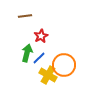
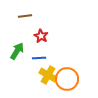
red star: rotated 16 degrees counterclockwise
green arrow: moved 10 px left, 2 px up; rotated 18 degrees clockwise
blue line: rotated 40 degrees clockwise
orange circle: moved 3 px right, 14 px down
